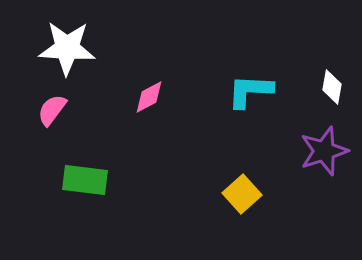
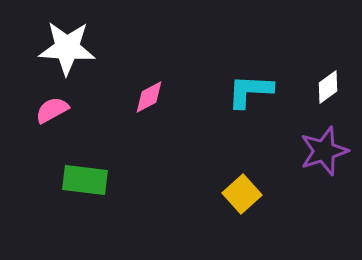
white diamond: moved 4 px left; rotated 44 degrees clockwise
pink semicircle: rotated 24 degrees clockwise
